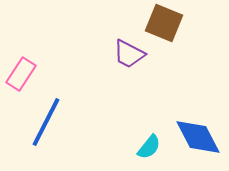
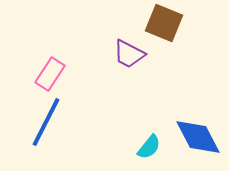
pink rectangle: moved 29 px right
